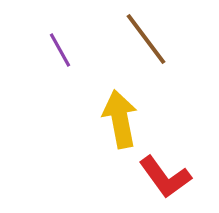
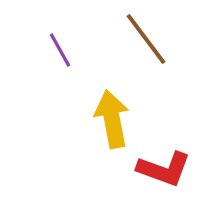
yellow arrow: moved 8 px left
red L-shape: moved 1 px left, 8 px up; rotated 34 degrees counterclockwise
